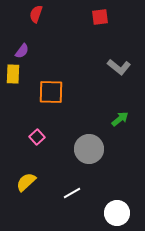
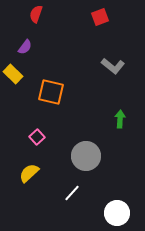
red square: rotated 12 degrees counterclockwise
purple semicircle: moved 3 px right, 4 px up
gray L-shape: moved 6 px left, 1 px up
yellow rectangle: rotated 48 degrees counterclockwise
orange square: rotated 12 degrees clockwise
green arrow: rotated 48 degrees counterclockwise
gray circle: moved 3 px left, 7 px down
yellow semicircle: moved 3 px right, 9 px up
white line: rotated 18 degrees counterclockwise
